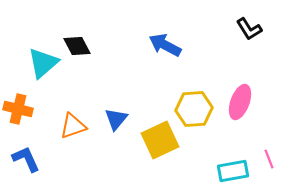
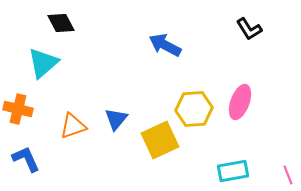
black diamond: moved 16 px left, 23 px up
pink line: moved 19 px right, 16 px down
